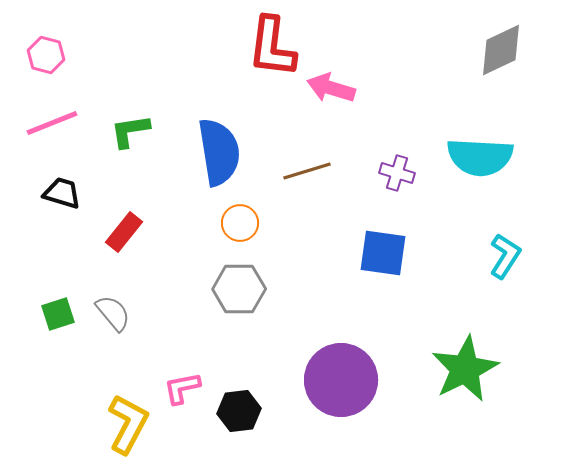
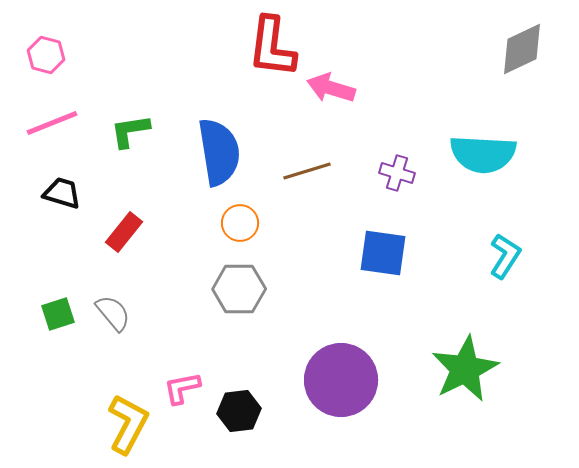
gray diamond: moved 21 px right, 1 px up
cyan semicircle: moved 3 px right, 3 px up
